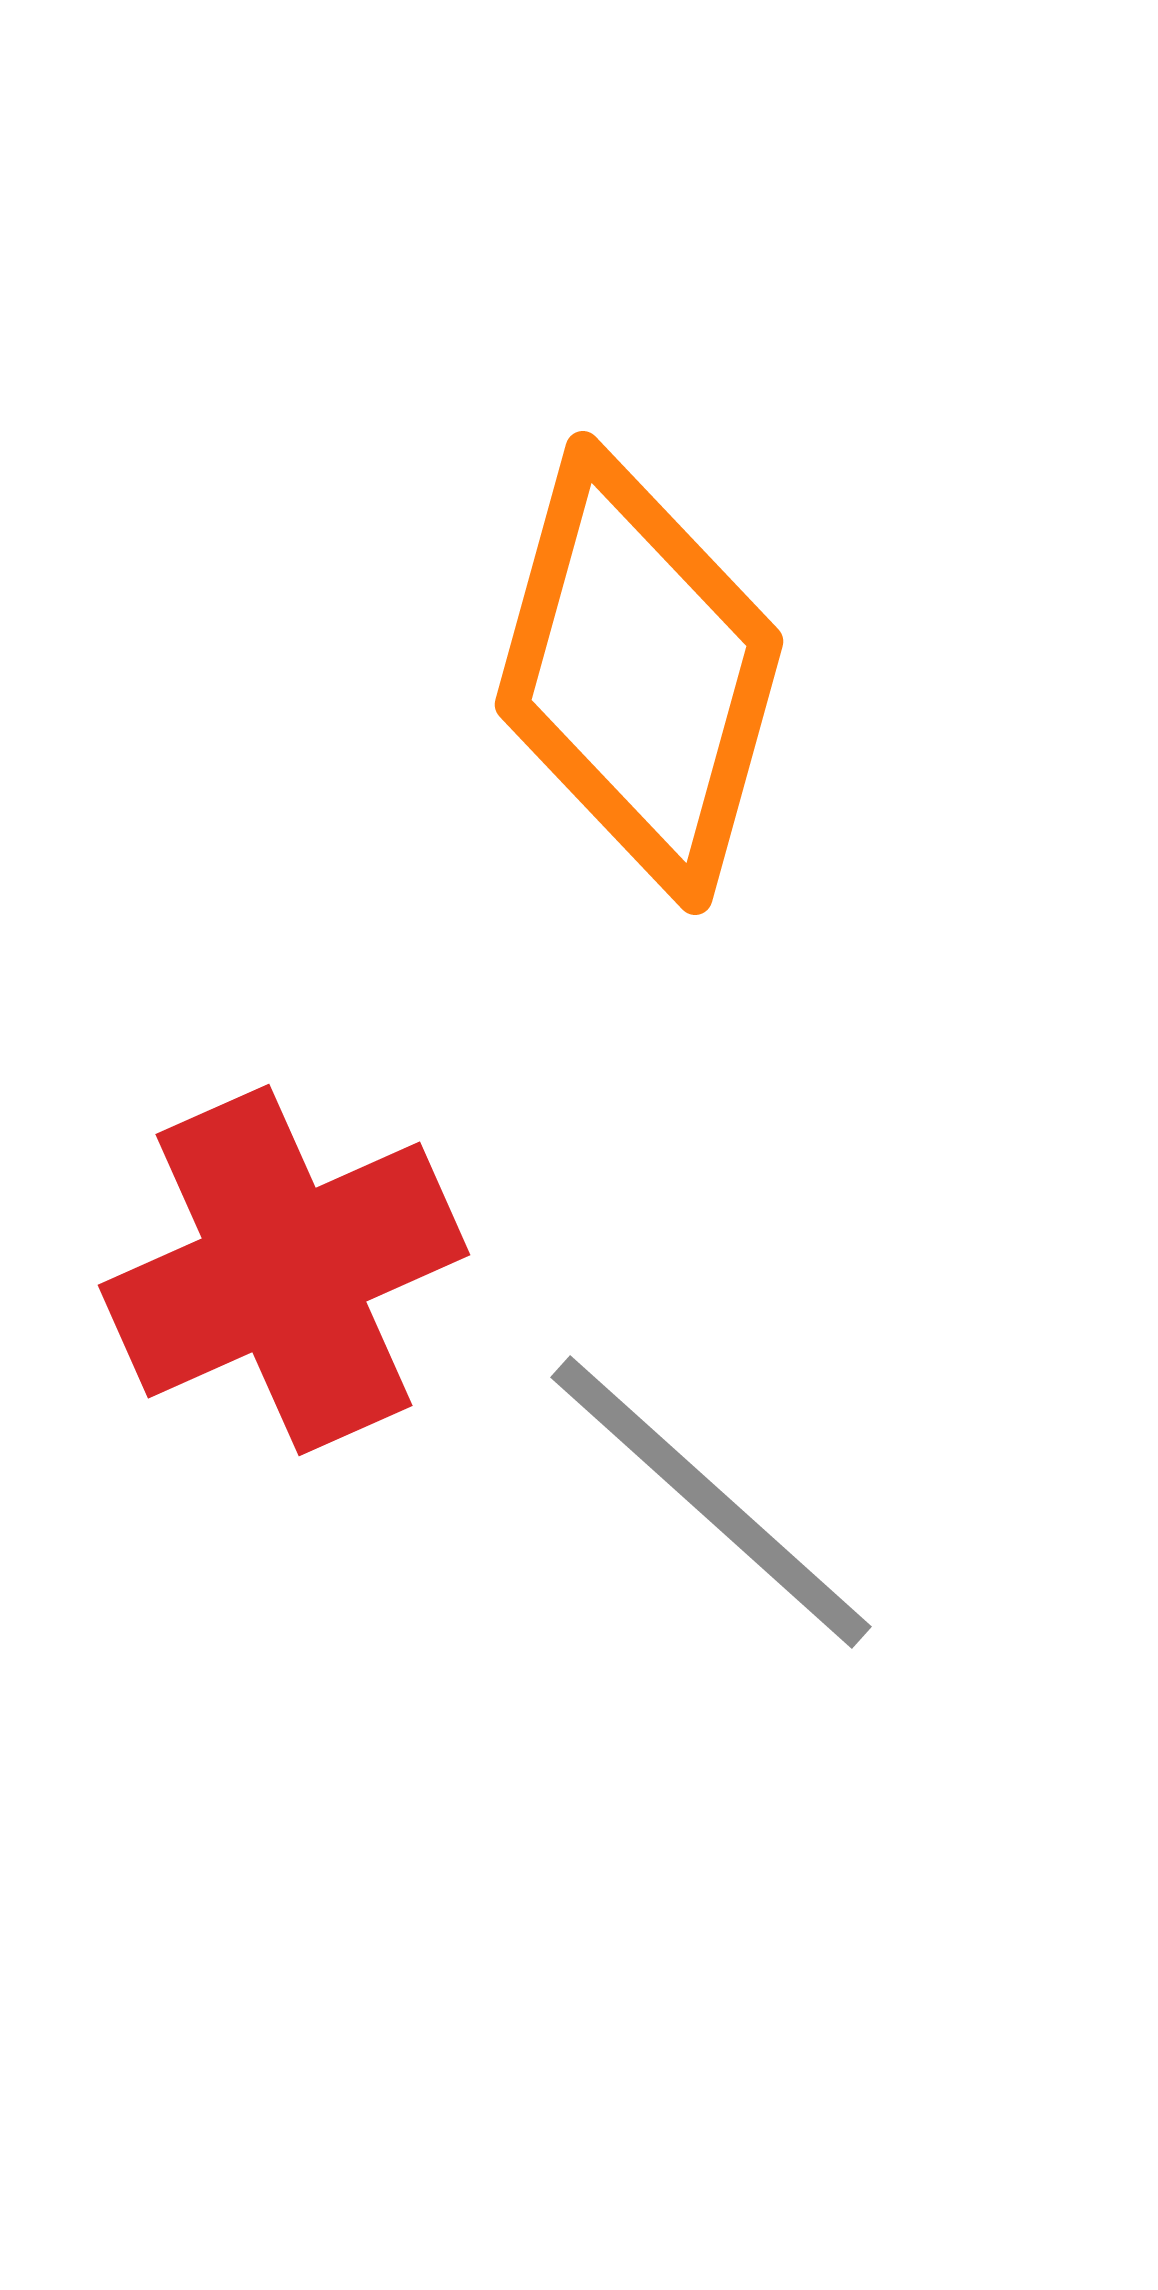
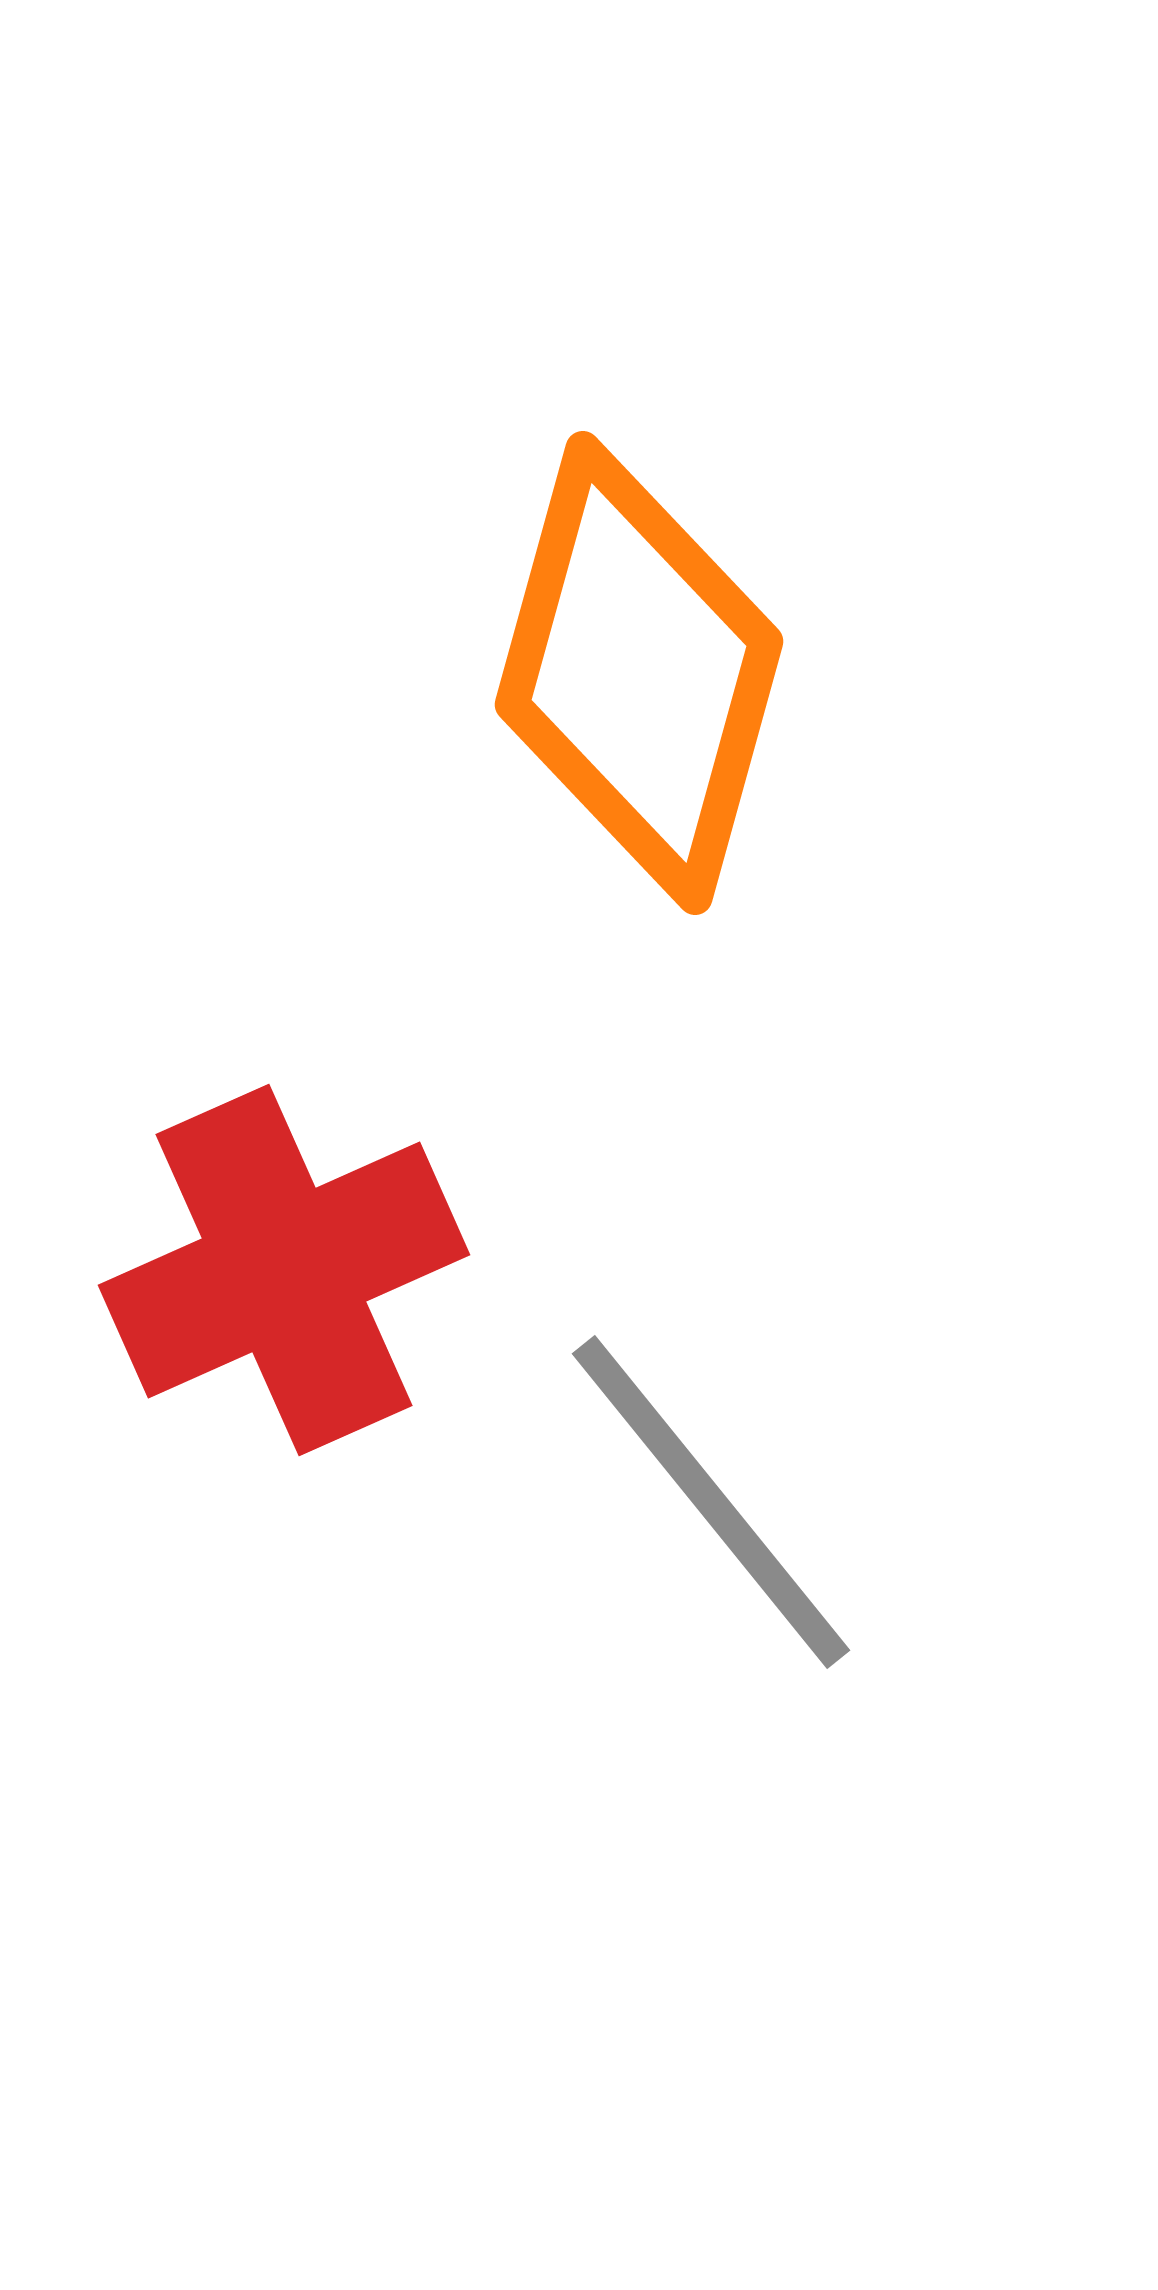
gray line: rotated 9 degrees clockwise
